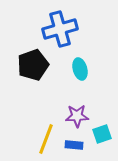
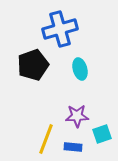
blue rectangle: moved 1 px left, 2 px down
